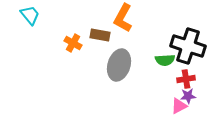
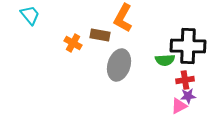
black cross: rotated 16 degrees counterclockwise
red cross: moved 1 px left, 1 px down
